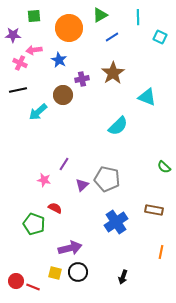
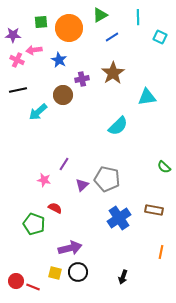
green square: moved 7 px right, 6 px down
pink cross: moved 3 px left, 3 px up
cyan triangle: rotated 30 degrees counterclockwise
blue cross: moved 3 px right, 4 px up
